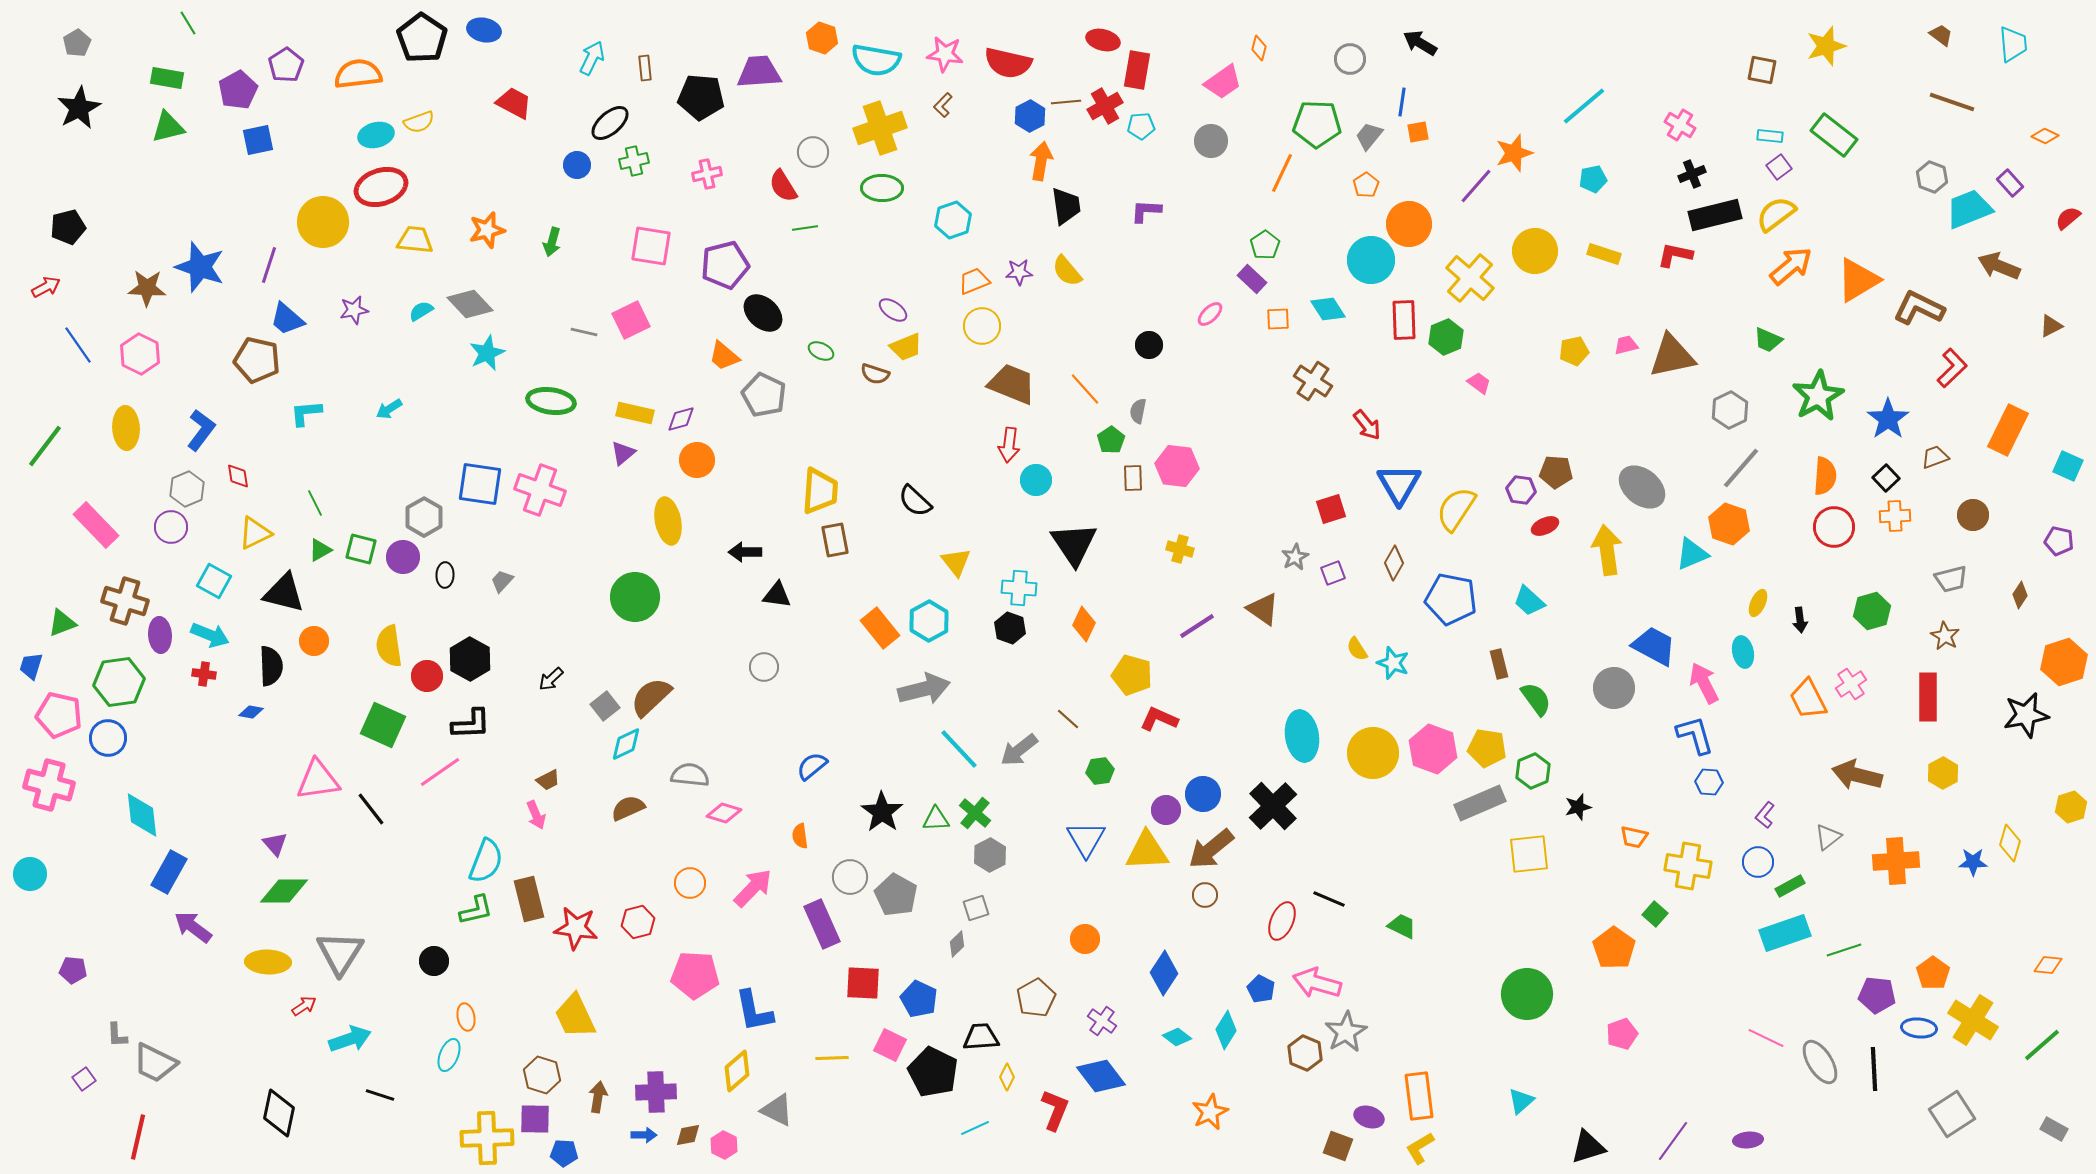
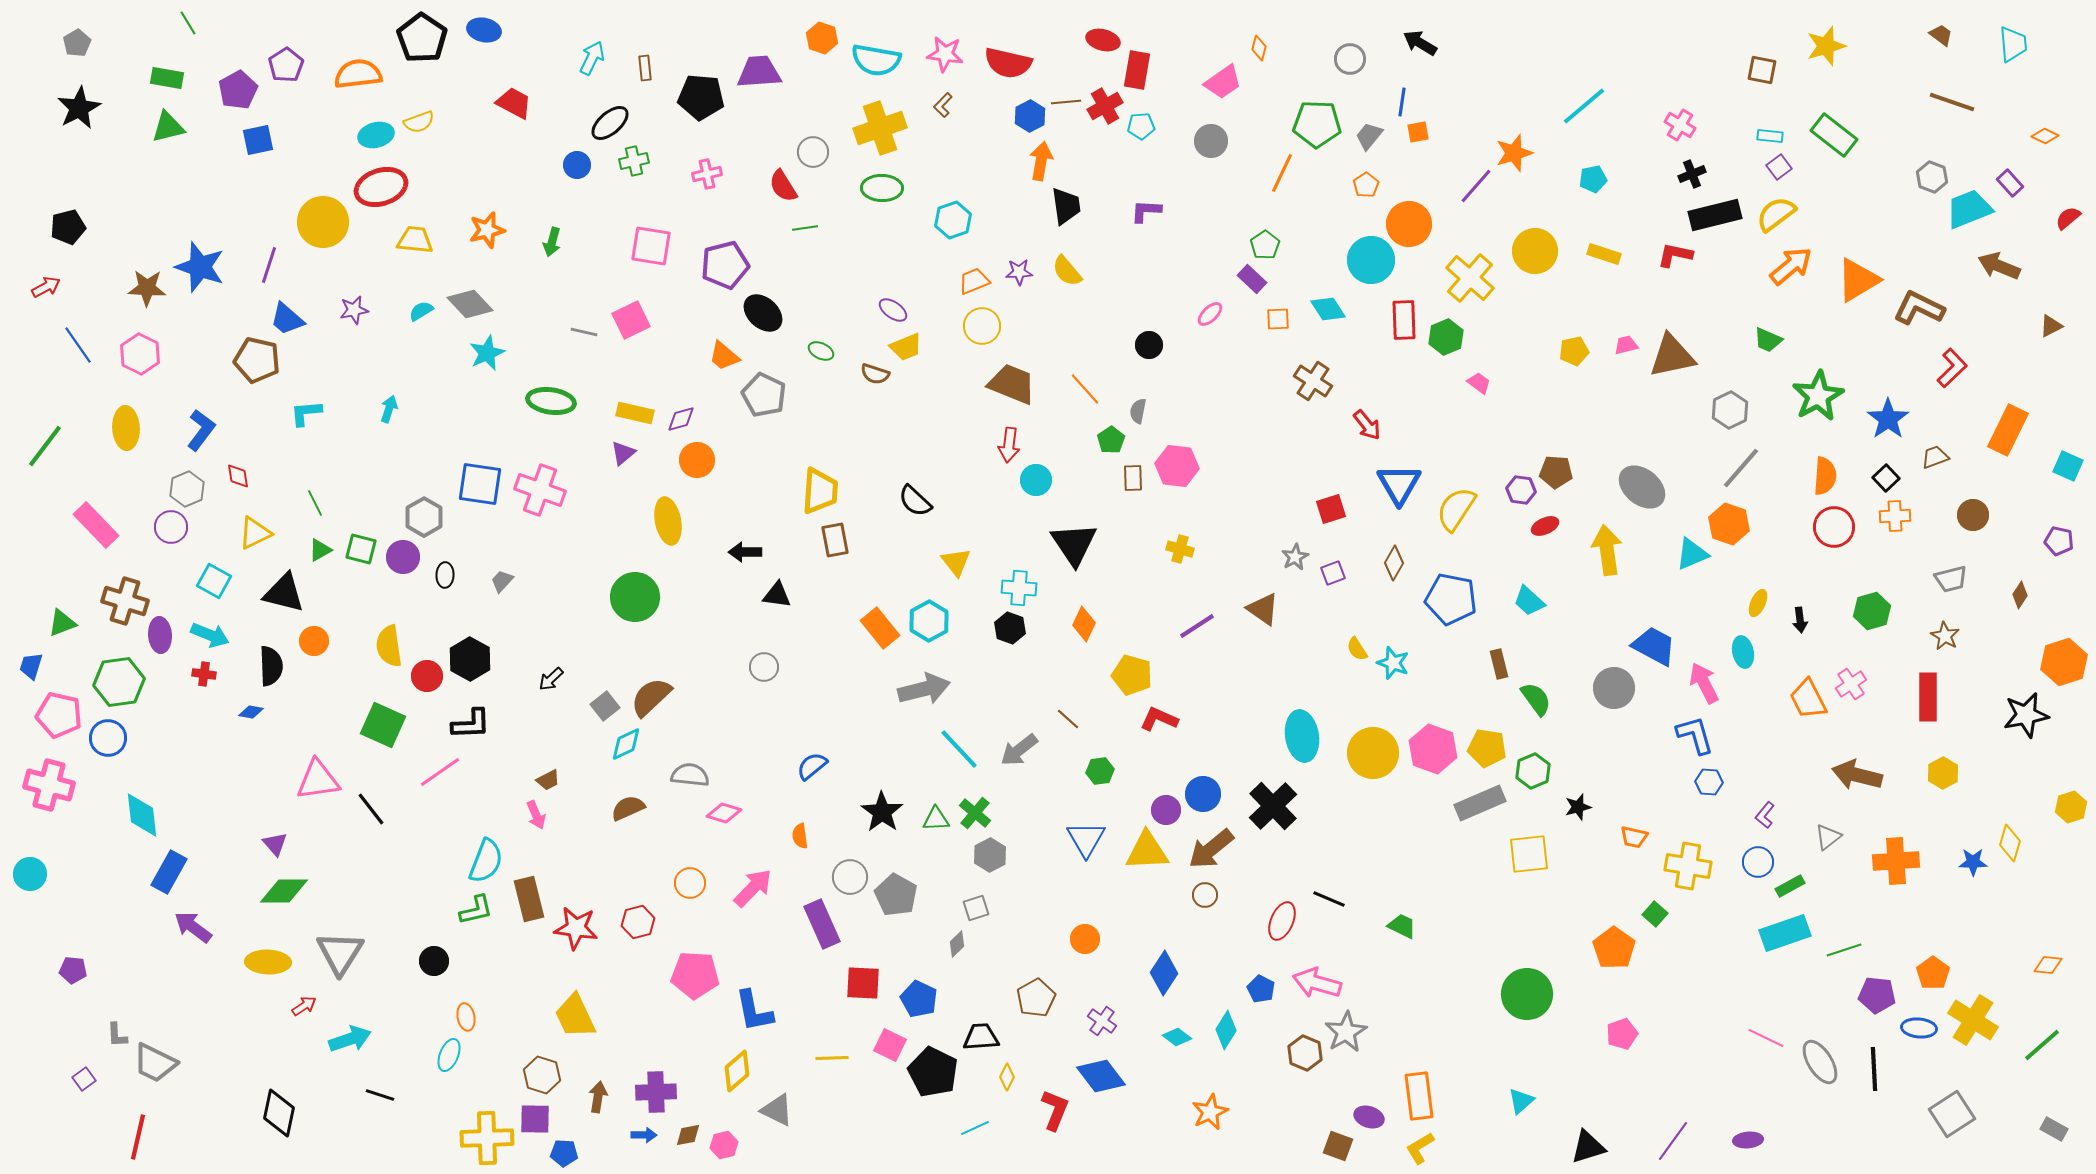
cyan arrow at (389, 409): rotated 140 degrees clockwise
pink hexagon at (724, 1145): rotated 20 degrees clockwise
